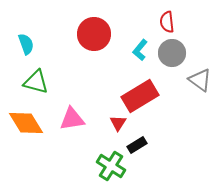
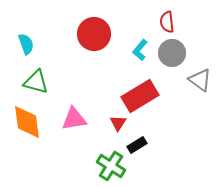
pink triangle: moved 2 px right
orange diamond: moved 1 px right, 1 px up; rotated 24 degrees clockwise
